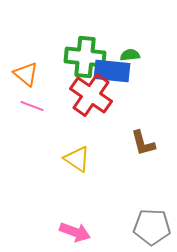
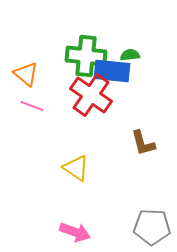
green cross: moved 1 px right, 1 px up
yellow triangle: moved 1 px left, 9 px down
